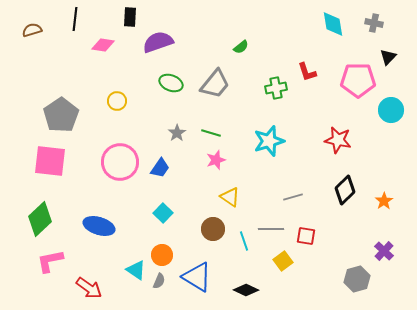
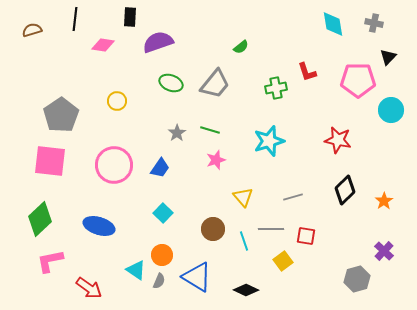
green line at (211, 133): moved 1 px left, 3 px up
pink circle at (120, 162): moved 6 px left, 3 px down
yellow triangle at (230, 197): moved 13 px right; rotated 15 degrees clockwise
